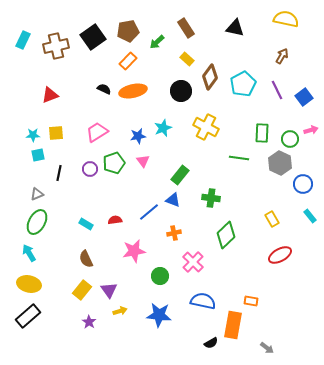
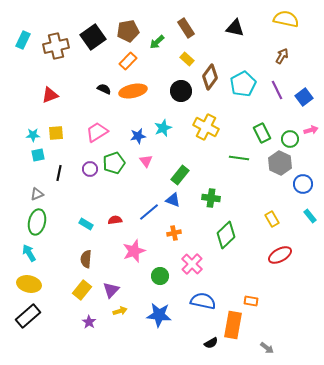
green rectangle at (262, 133): rotated 30 degrees counterclockwise
pink triangle at (143, 161): moved 3 px right
green ellipse at (37, 222): rotated 15 degrees counterclockwise
pink star at (134, 251): rotated 10 degrees counterclockwise
brown semicircle at (86, 259): rotated 30 degrees clockwise
pink cross at (193, 262): moved 1 px left, 2 px down
purple triangle at (109, 290): moved 2 px right; rotated 18 degrees clockwise
